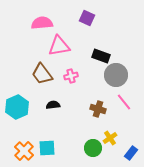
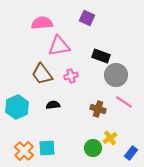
pink line: rotated 18 degrees counterclockwise
